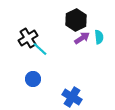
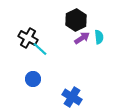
black cross: rotated 30 degrees counterclockwise
